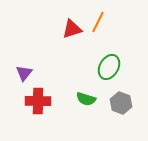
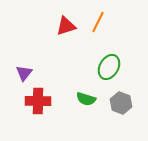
red triangle: moved 6 px left, 3 px up
